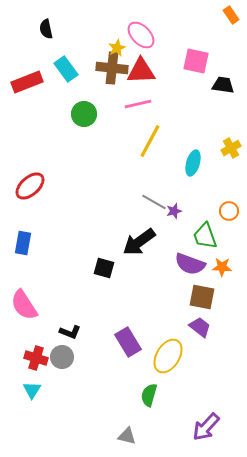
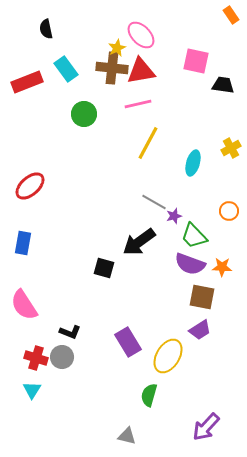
red triangle: rotated 8 degrees counterclockwise
yellow line: moved 2 px left, 2 px down
purple star: moved 5 px down
green trapezoid: moved 11 px left; rotated 24 degrees counterclockwise
purple trapezoid: moved 3 px down; rotated 110 degrees clockwise
